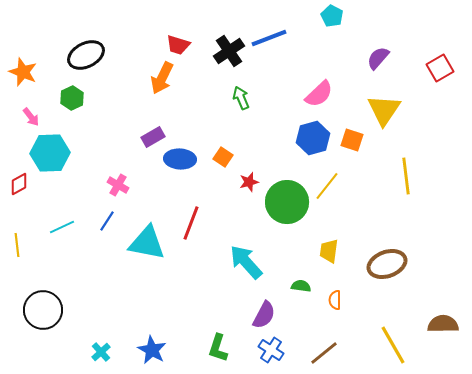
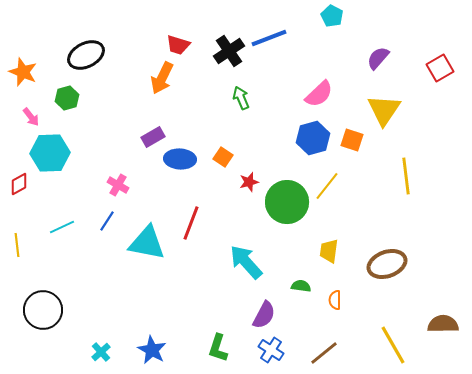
green hexagon at (72, 98): moved 5 px left; rotated 10 degrees clockwise
